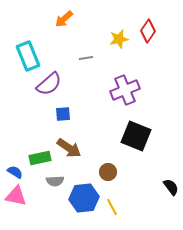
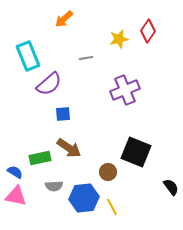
black square: moved 16 px down
gray semicircle: moved 1 px left, 5 px down
